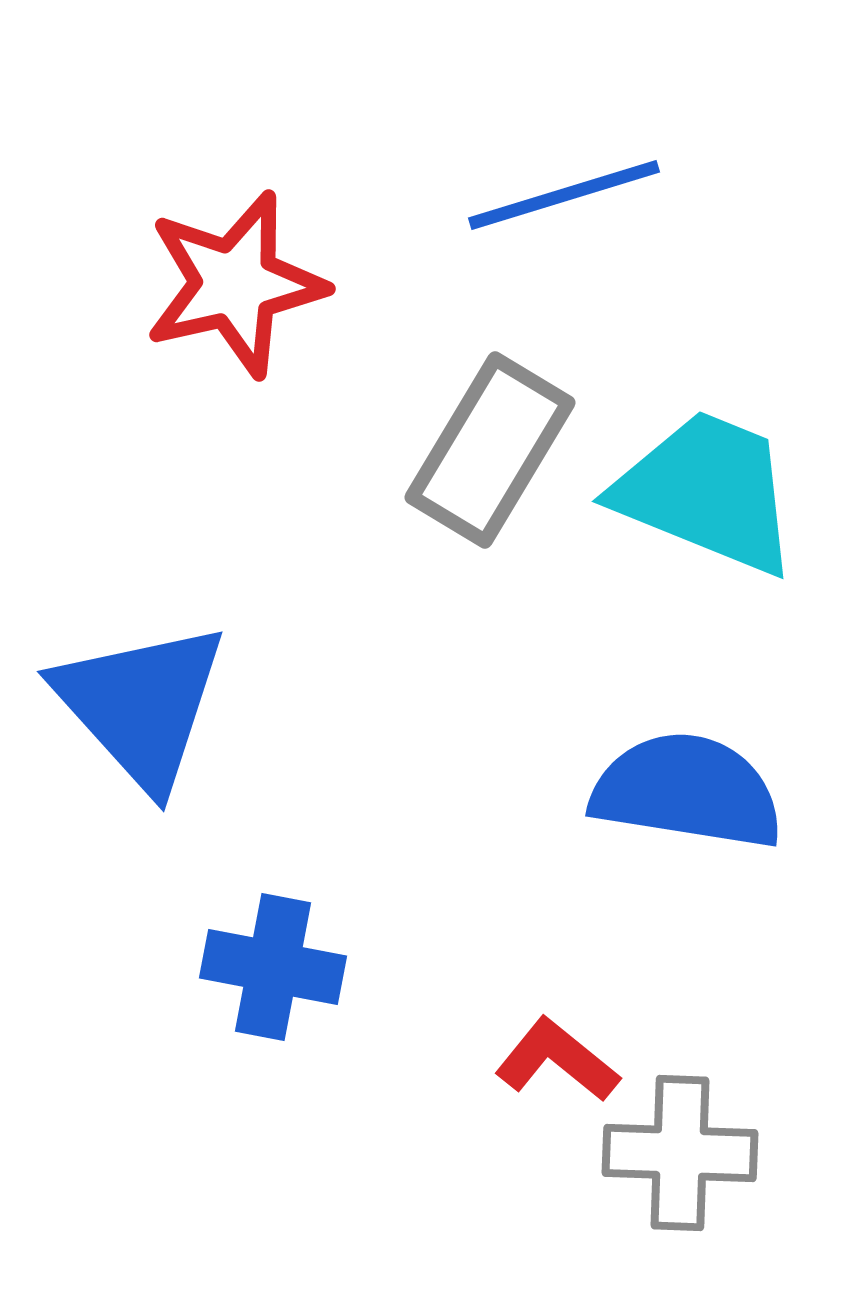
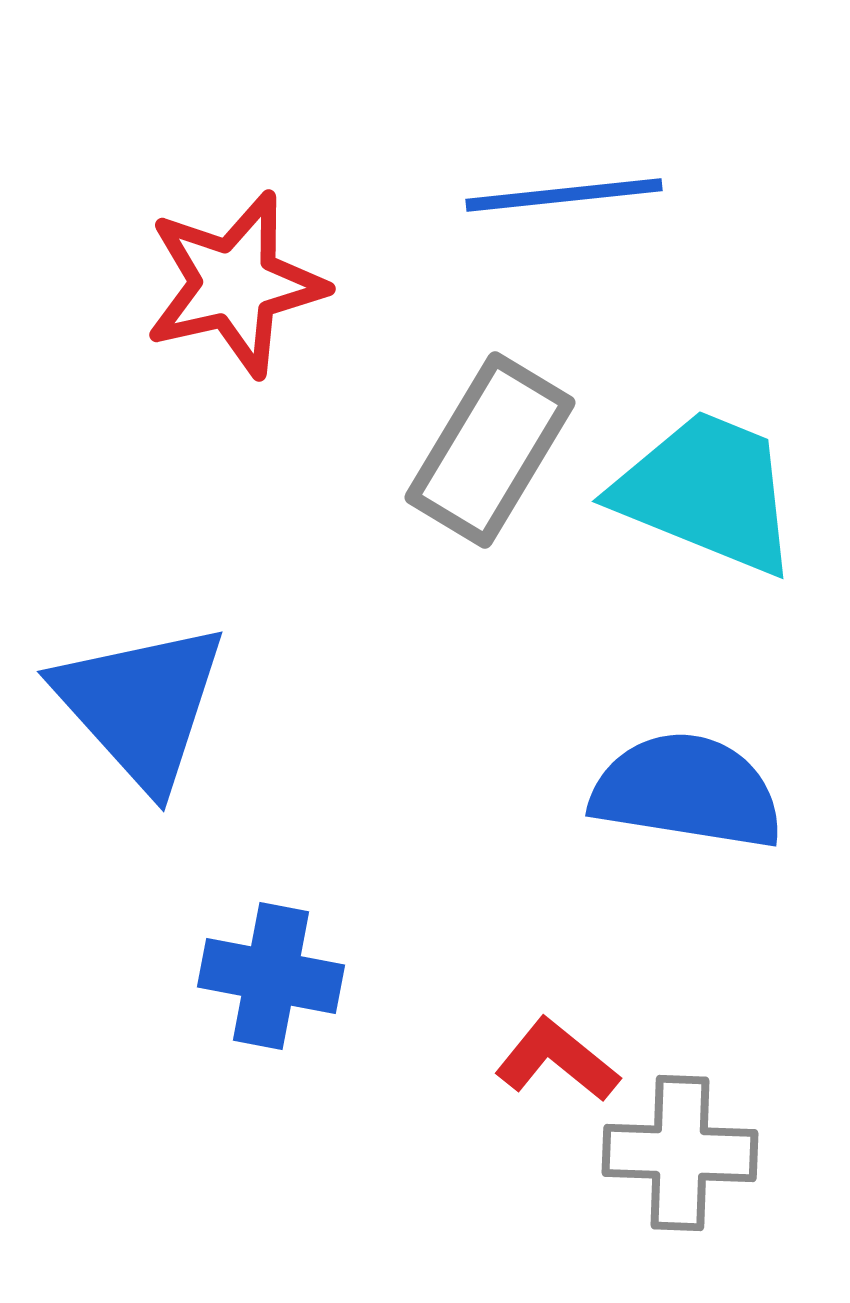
blue line: rotated 11 degrees clockwise
blue cross: moved 2 px left, 9 px down
